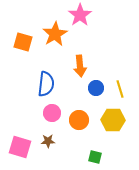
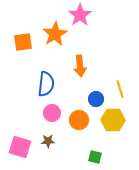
orange square: rotated 24 degrees counterclockwise
blue circle: moved 11 px down
